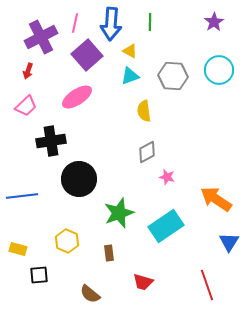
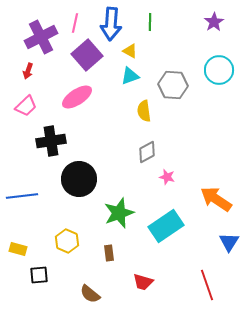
gray hexagon: moved 9 px down
